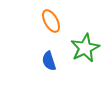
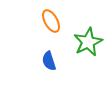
green star: moved 3 px right, 6 px up
